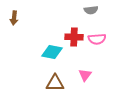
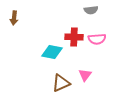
brown triangle: moved 6 px right; rotated 24 degrees counterclockwise
